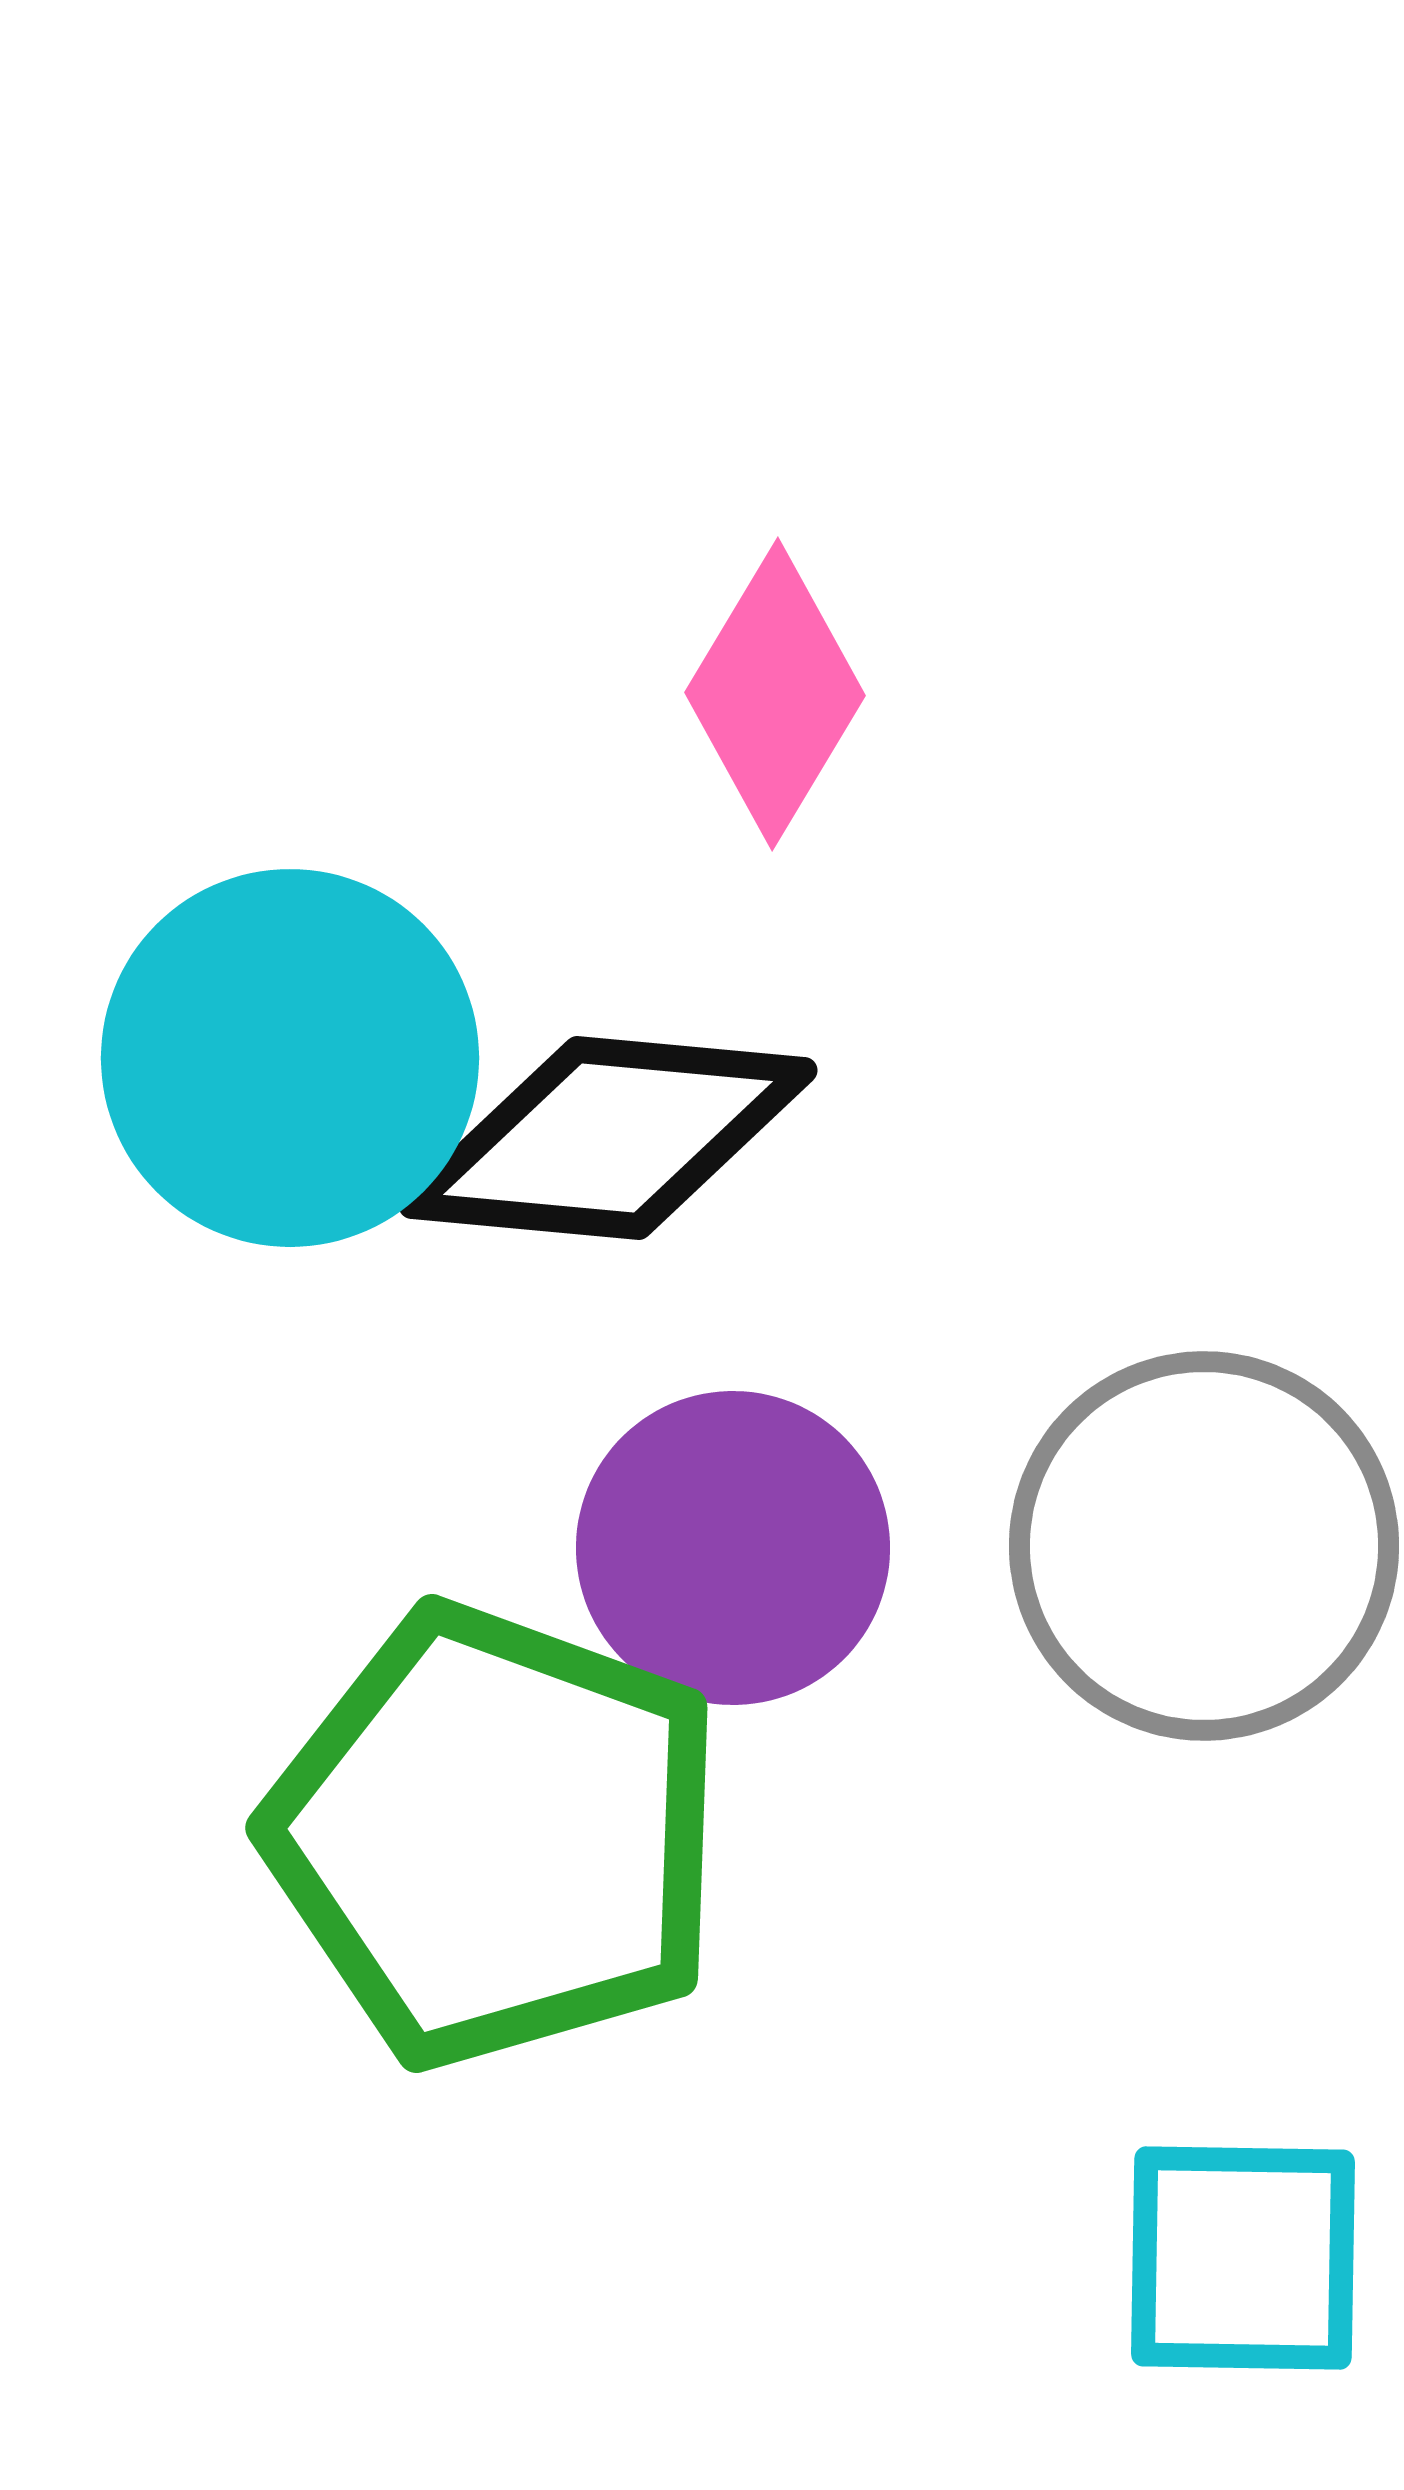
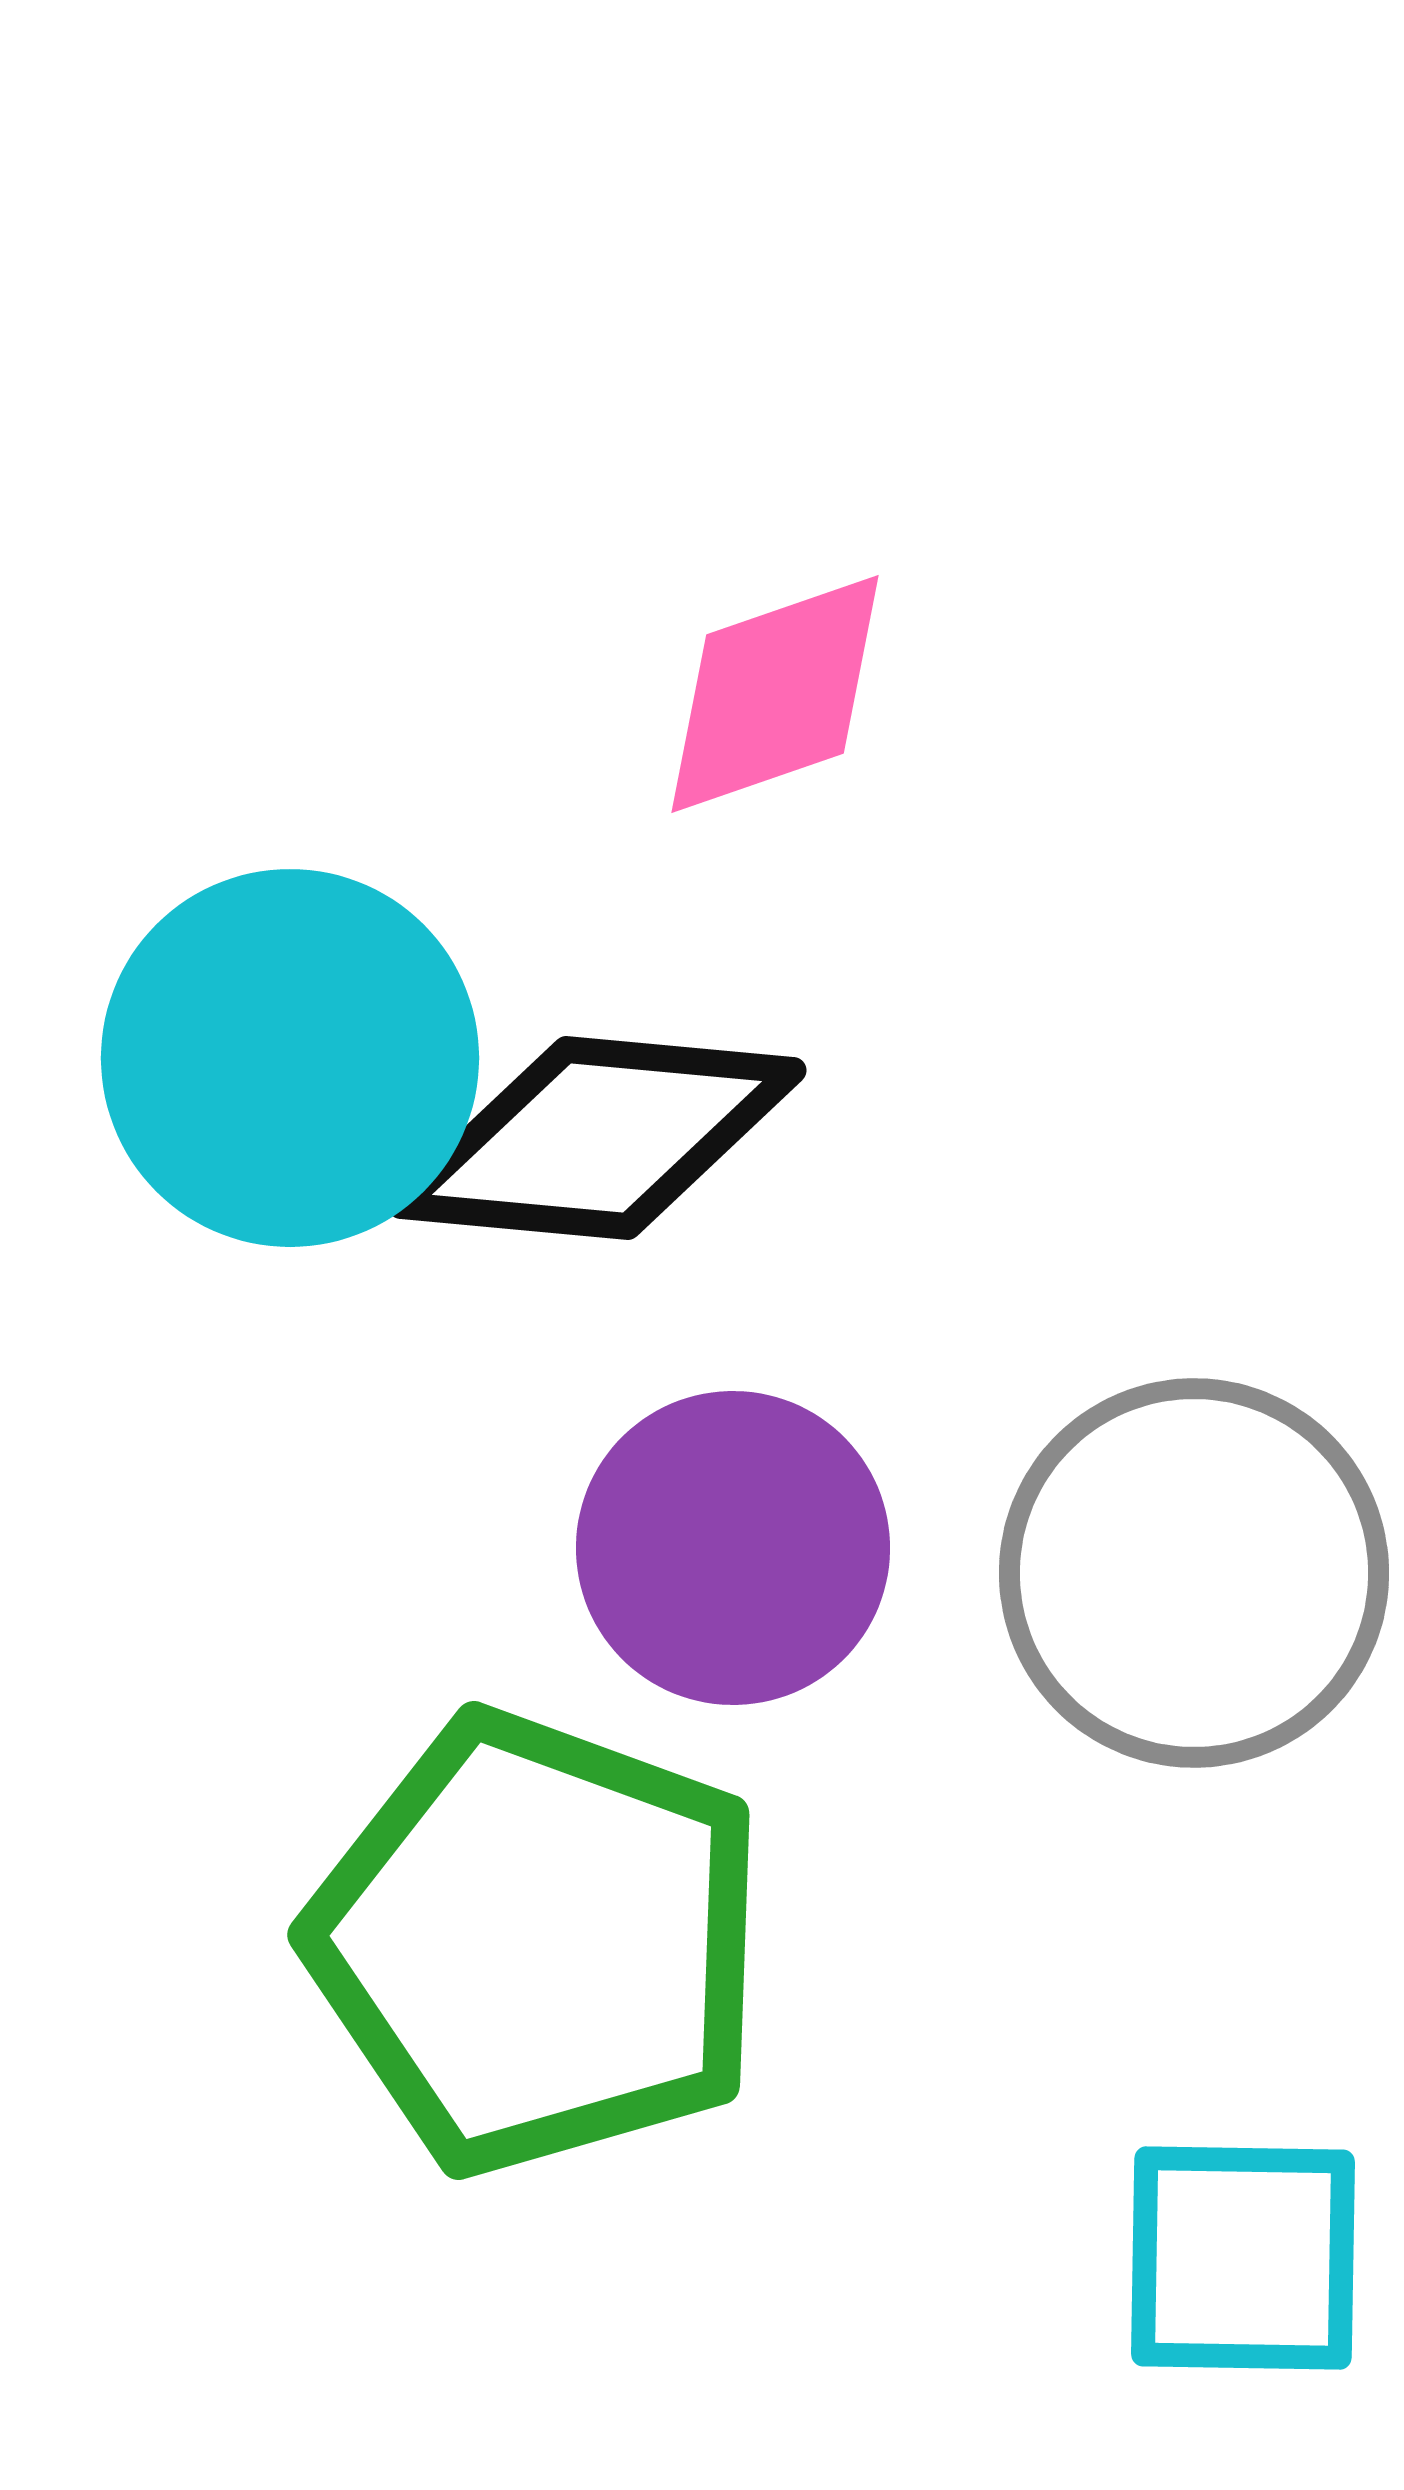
pink diamond: rotated 40 degrees clockwise
black diamond: moved 11 px left
gray circle: moved 10 px left, 27 px down
green pentagon: moved 42 px right, 107 px down
